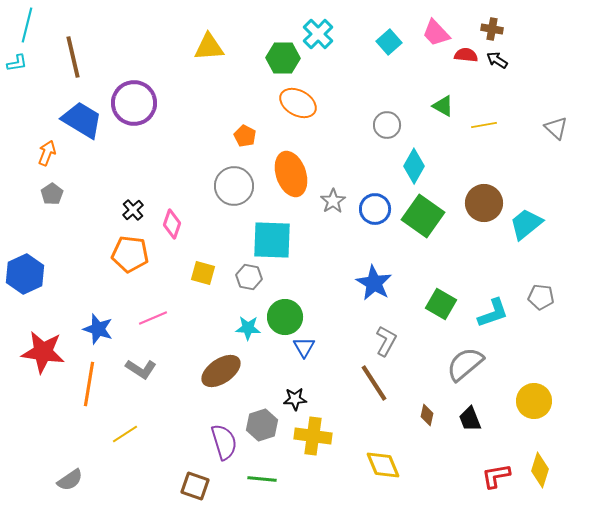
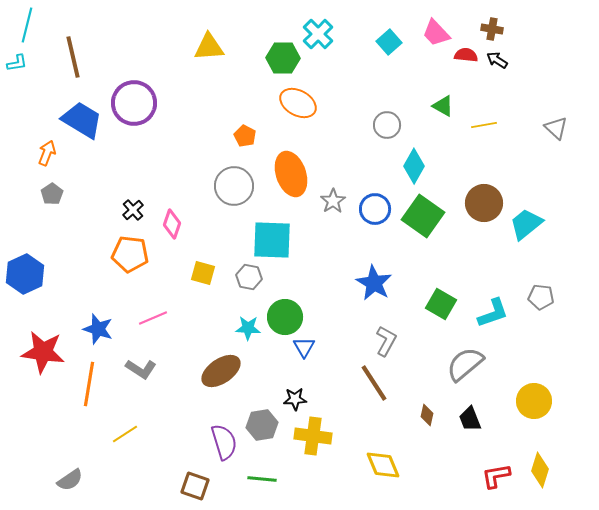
gray hexagon at (262, 425): rotated 8 degrees clockwise
